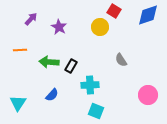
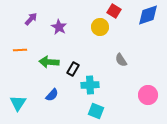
black rectangle: moved 2 px right, 3 px down
